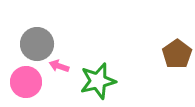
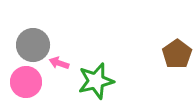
gray circle: moved 4 px left, 1 px down
pink arrow: moved 3 px up
green star: moved 2 px left
